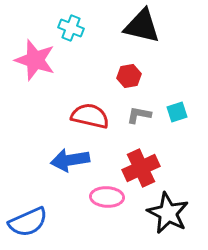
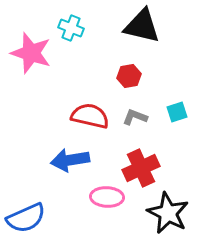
pink star: moved 4 px left, 7 px up
gray L-shape: moved 4 px left, 2 px down; rotated 10 degrees clockwise
blue semicircle: moved 2 px left, 4 px up
